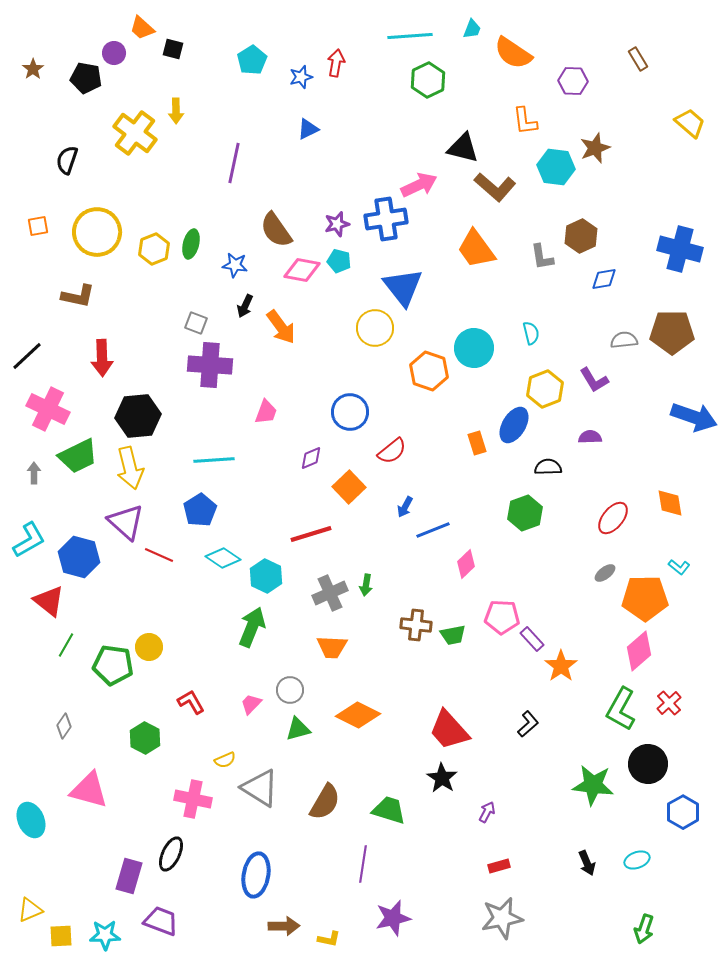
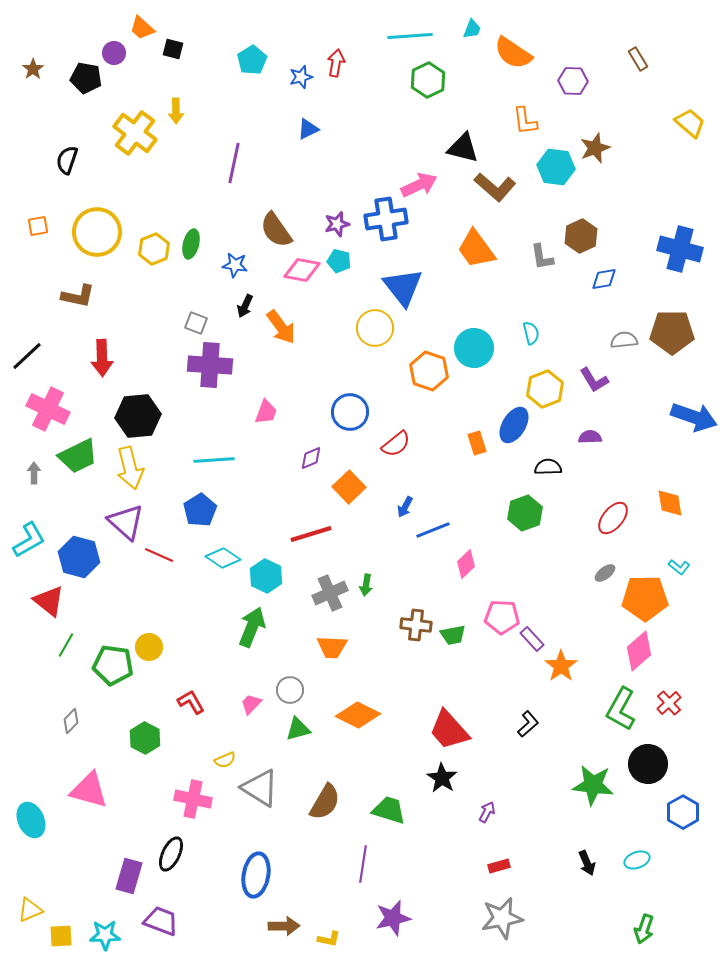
red semicircle at (392, 451): moved 4 px right, 7 px up
gray diamond at (64, 726): moved 7 px right, 5 px up; rotated 10 degrees clockwise
